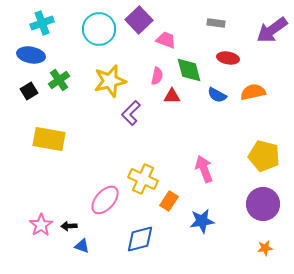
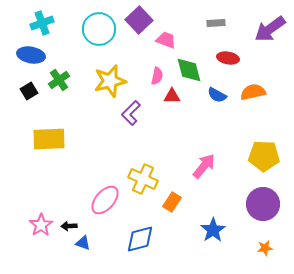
gray rectangle: rotated 12 degrees counterclockwise
purple arrow: moved 2 px left, 1 px up
yellow rectangle: rotated 12 degrees counterclockwise
yellow pentagon: rotated 12 degrees counterclockwise
pink arrow: moved 3 px up; rotated 60 degrees clockwise
orange rectangle: moved 3 px right, 1 px down
blue star: moved 11 px right, 9 px down; rotated 25 degrees counterclockwise
blue triangle: moved 1 px right, 3 px up
